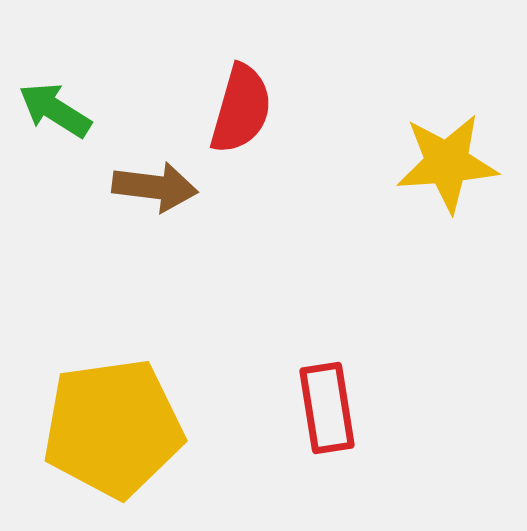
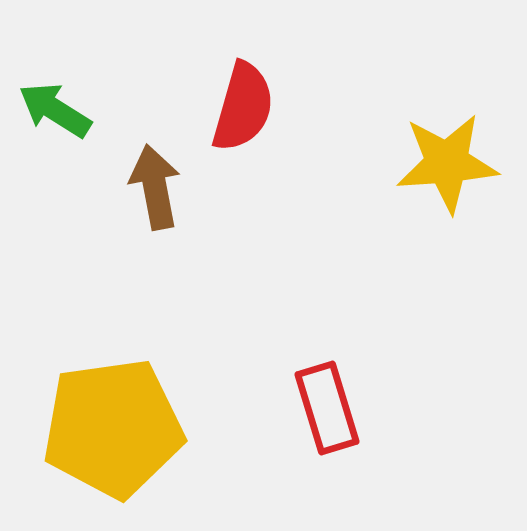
red semicircle: moved 2 px right, 2 px up
brown arrow: rotated 108 degrees counterclockwise
red rectangle: rotated 8 degrees counterclockwise
